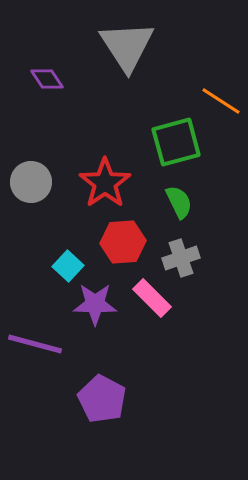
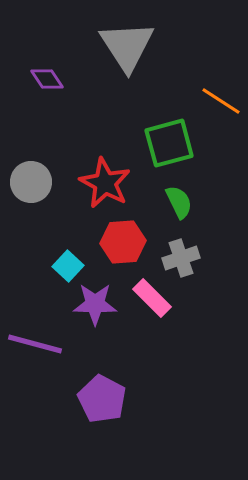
green square: moved 7 px left, 1 px down
red star: rotated 9 degrees counterclockwise
